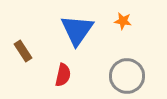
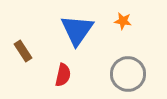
gray circle: moved 1 px right, 2 px up
